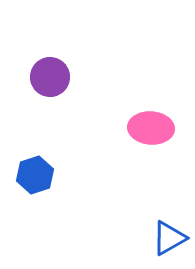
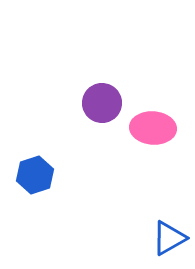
purple circle: moved 52 px right, 26 px down
pink ellipse: moved 2 px right
